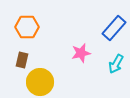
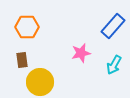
blue rectangle: moved 1 px left, 2 px up
brown rectangle: rotated 21 degrees counterclockwise
cyan arrow: moved 2 px left, 1 px down
